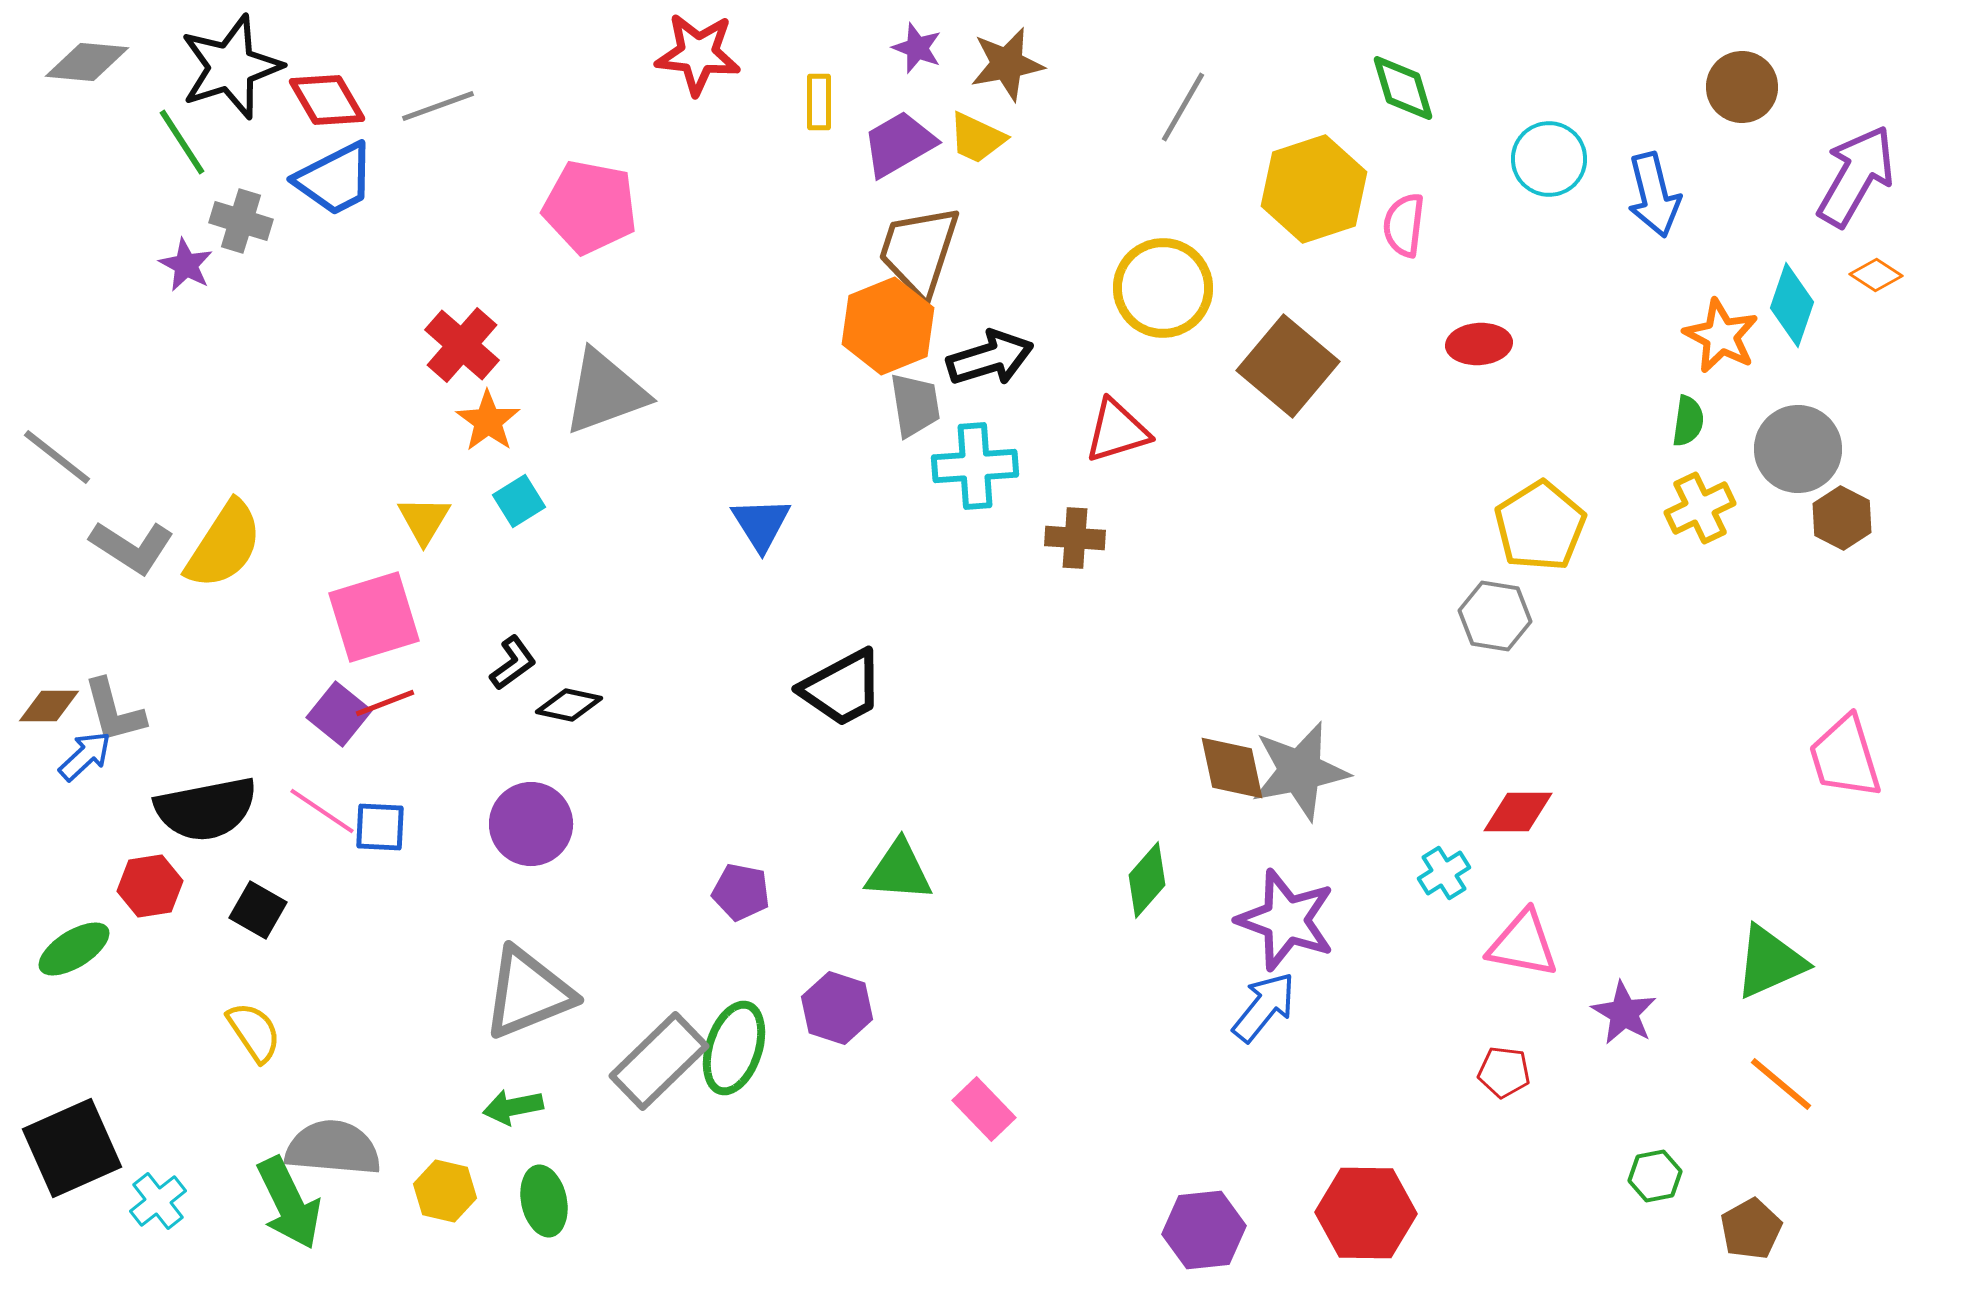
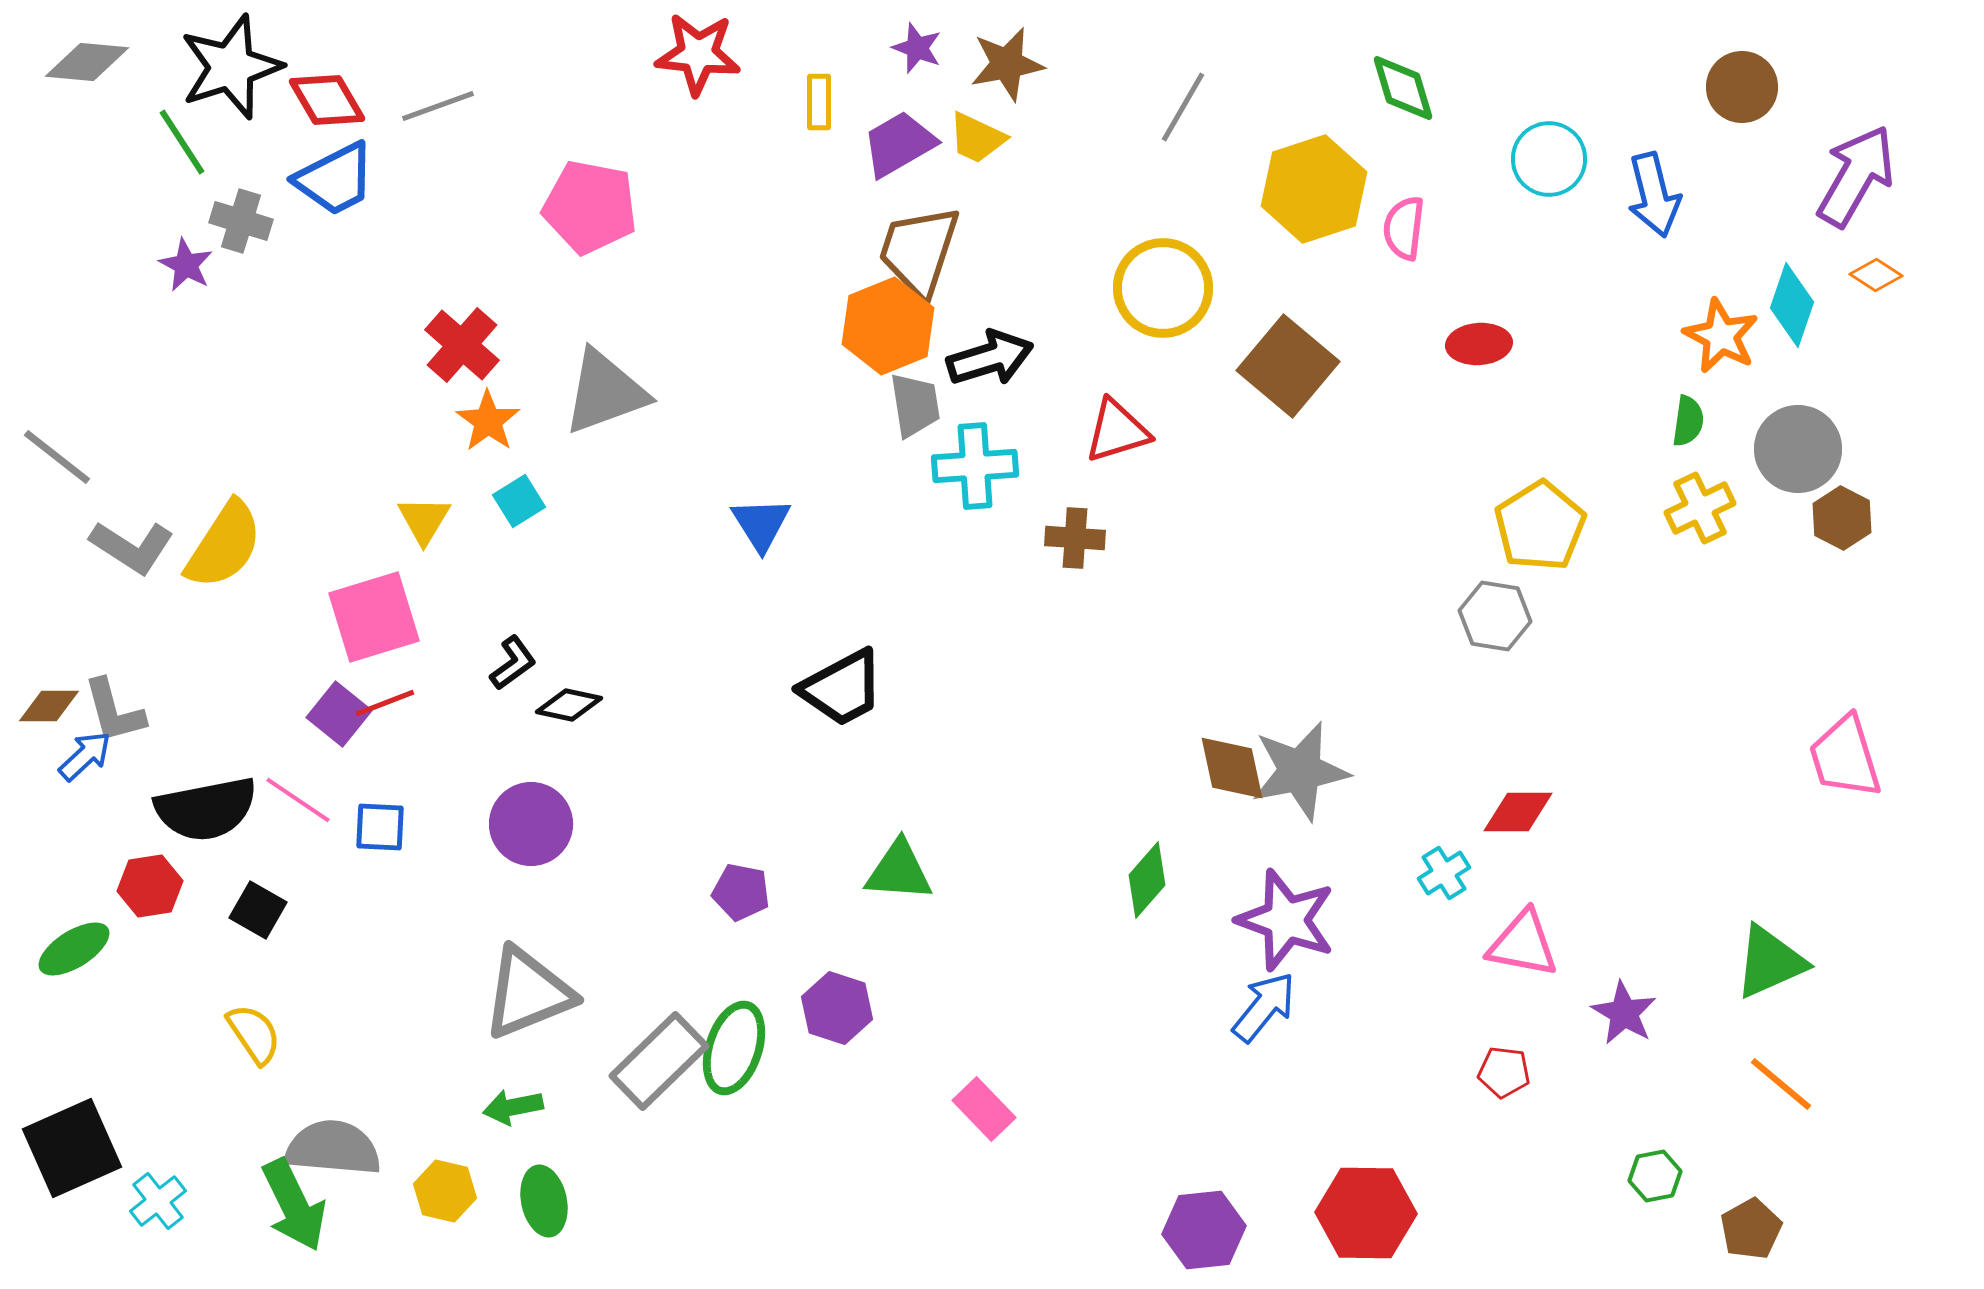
pink semicircle at (1404, 225): moved 3 px down
pink line at (322, 811): moved 24 px left, 11 px up
yellow semicircle at (254, 1032): moved 2 px down
green arrow at (289, 1203): moved 5 px right, 2 px down
